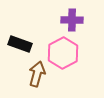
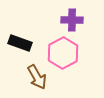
black rectangle: moved 1 px up
brown arrow: moved 3 px down; rotated 135 degrees clockwise
